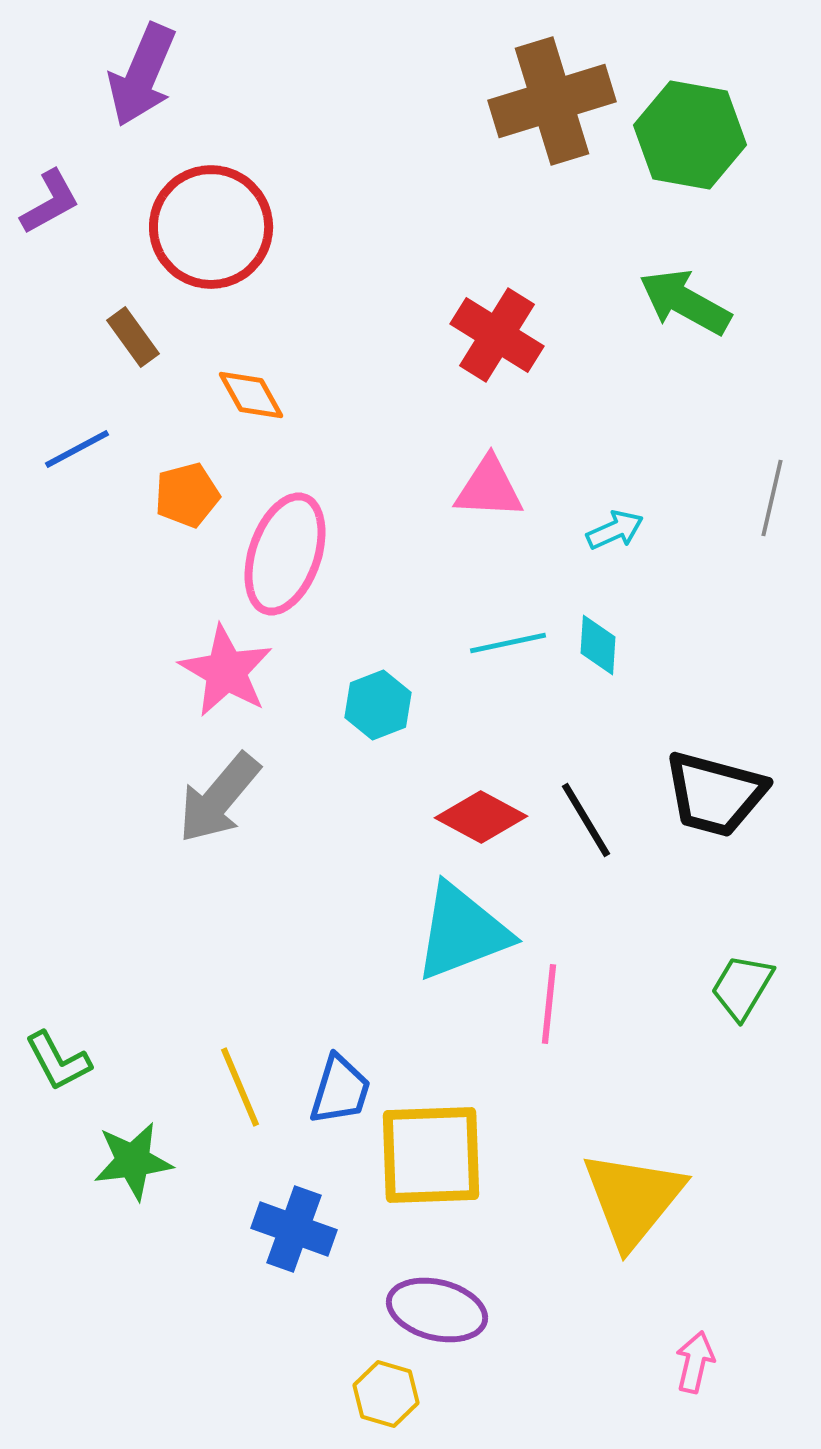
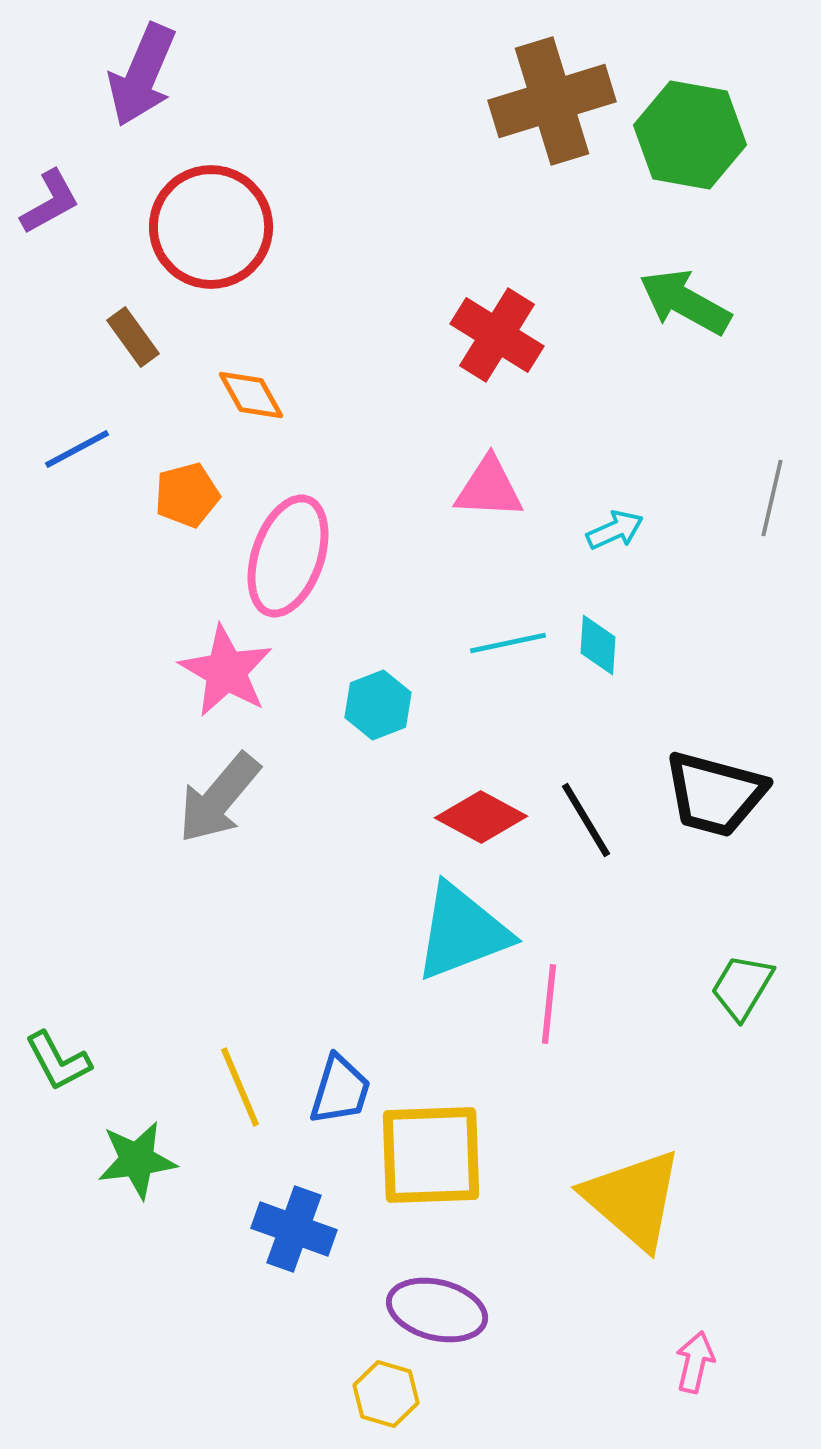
pink ellipse: moved 3 px right, 2 px down
green star: moved 4 px right, 1 px up
yellow triangle: rotated 28 degrees counterclockwise
